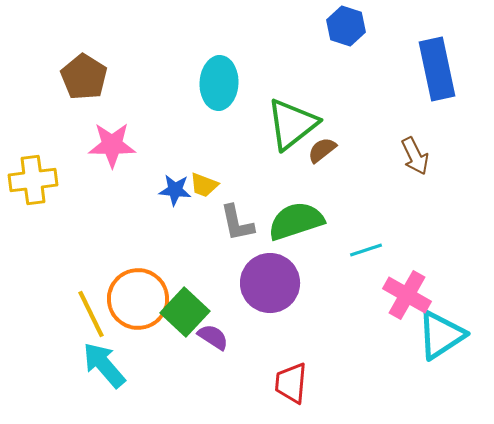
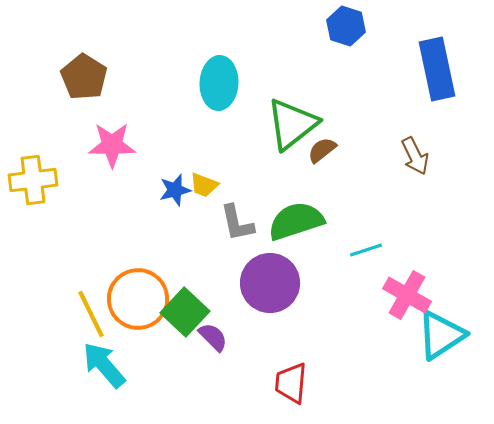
blue star: rotated 20 degrees counterclockwise
purple semicircle: rotated 12 degrees clockwise
